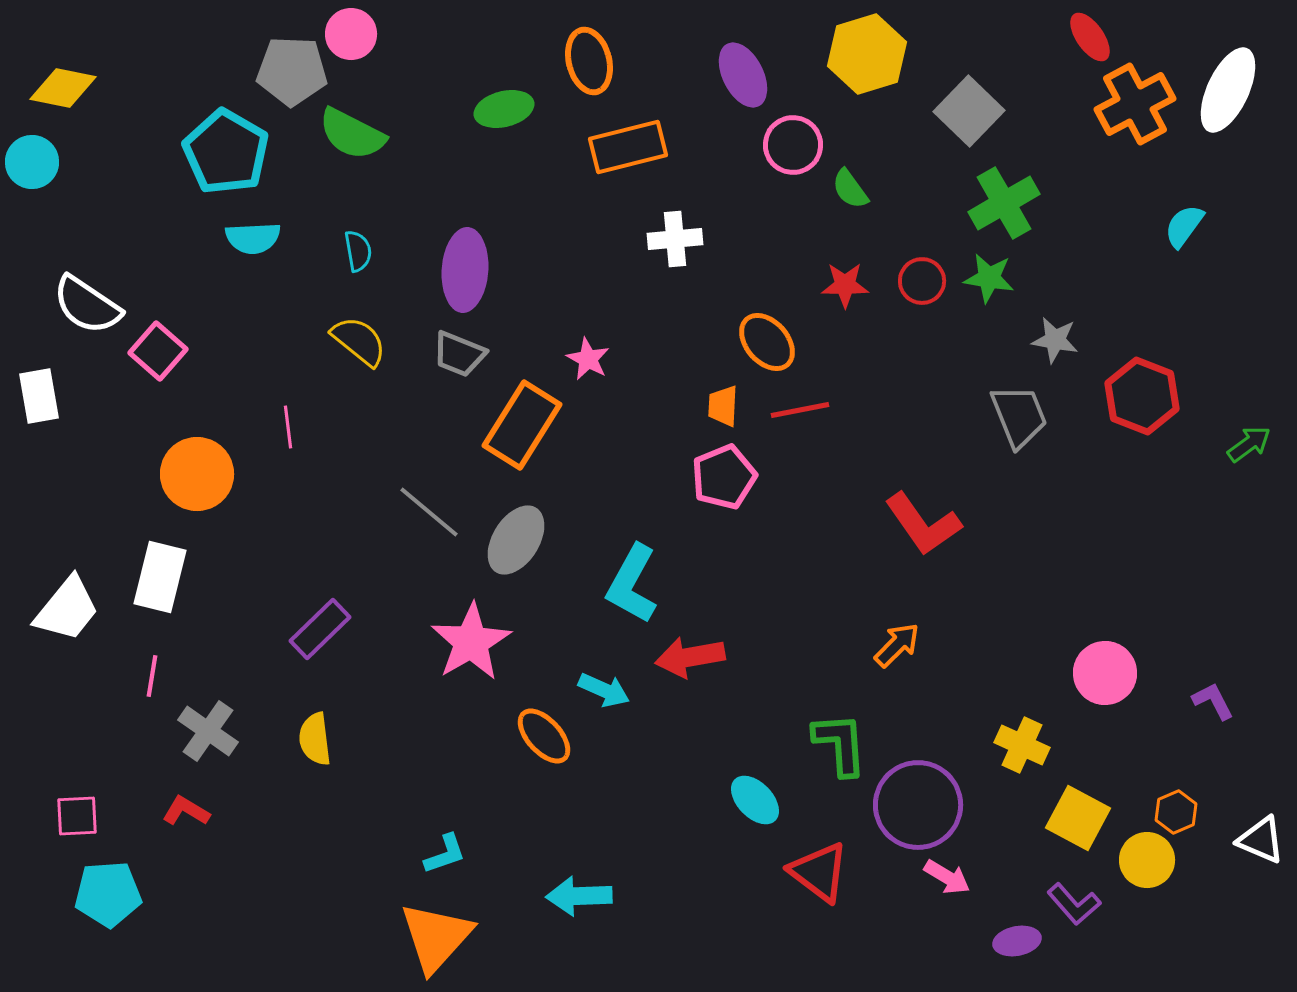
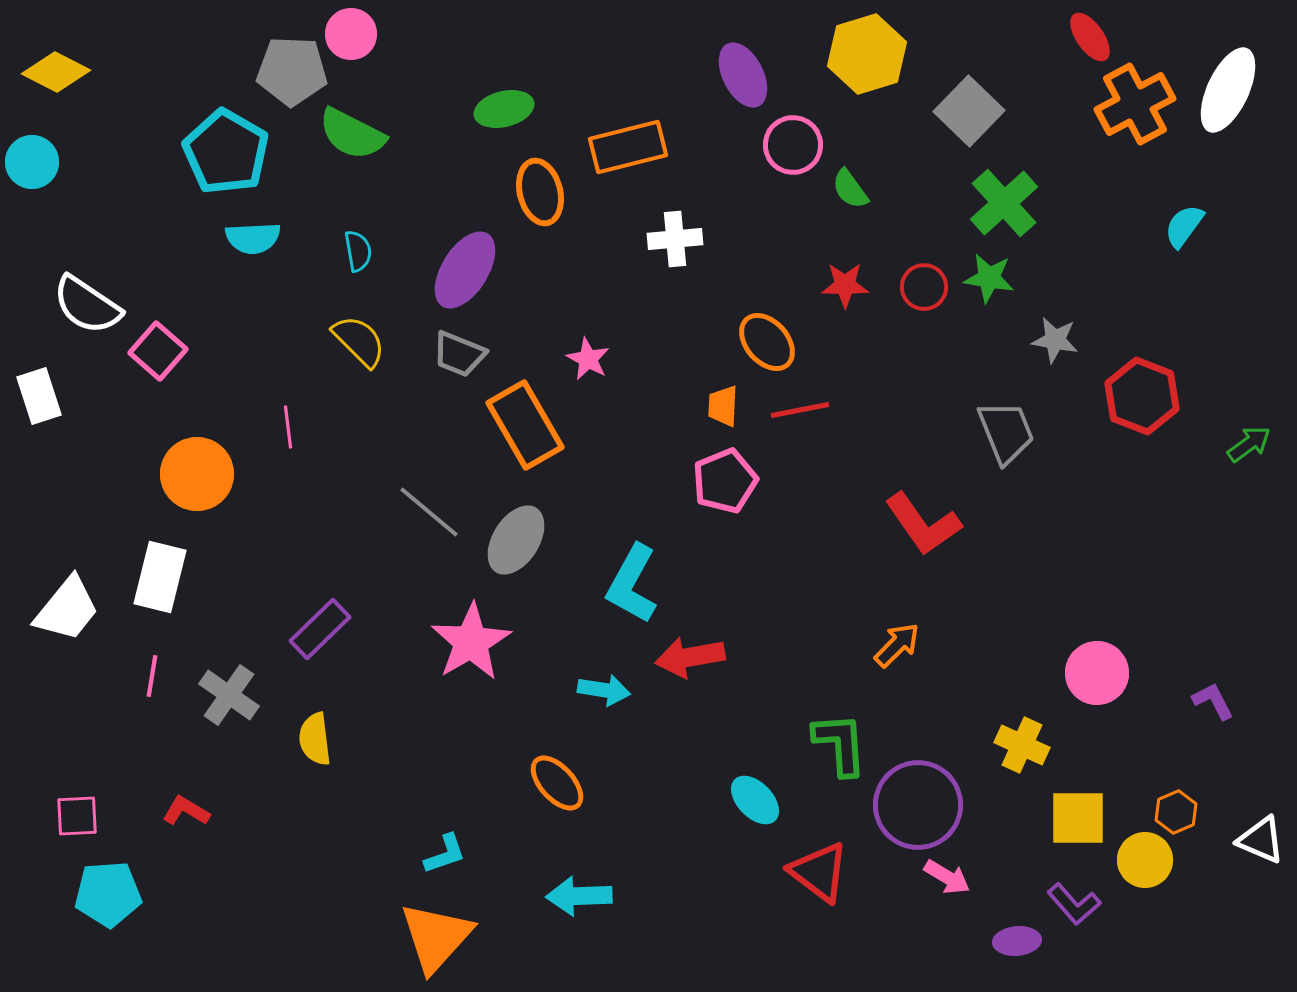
orange ellipse at (589, 61): moved 49 px left, 131 px down
yellow diamond at (63, 88): moved 7 px left, 16 px up; rotated 16 degrees clockwise
green cross at (1004, 203): rotated 12 degrees counterclockwise
purple ellipse at (465, 270): rotated 28 degrees clockwise
red circle at (922, 281): moved 2 px right, 6 px down
yellow semicircle at (359, 341): rotated 6 degrees clockwise
white rectangle at (39, 396): rotated 8 degrees counterclockwise
gray trapezoid at (1019, 416): moved 13 px left, 16 px down
orange rectangle at (522, 425): moved 3 px right; rotated 62 degrees counterclockwise
pink pentagon at (724, 477): moved 1 px right, 4 px down
pink circle at (1105, 673): moved 8 px left
cyan arrow at (604, 690): rotated 15 degrees counterclockwise
gray cross at (208, 731): moved 21 px right, 36 px up
orange ellipse at (544, 736): moved 13 px right, 47 px down
yellow square at (1078, 818): rotated 28 degrees counterclockwise
yellow circle at (1147, 860): moved 2 px left
purple ellipse at (1017, 941): rotated 6 degrees clockwise
